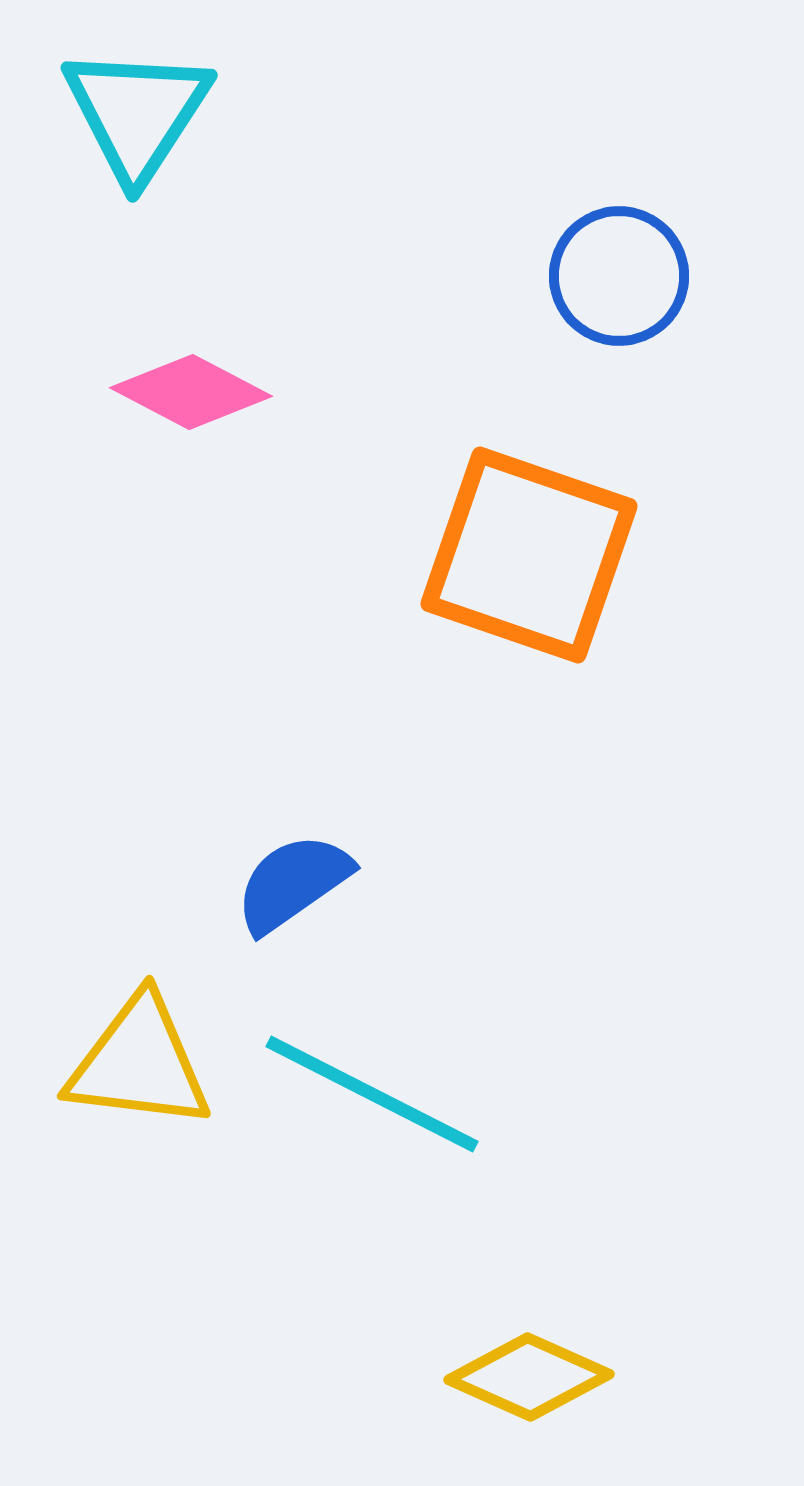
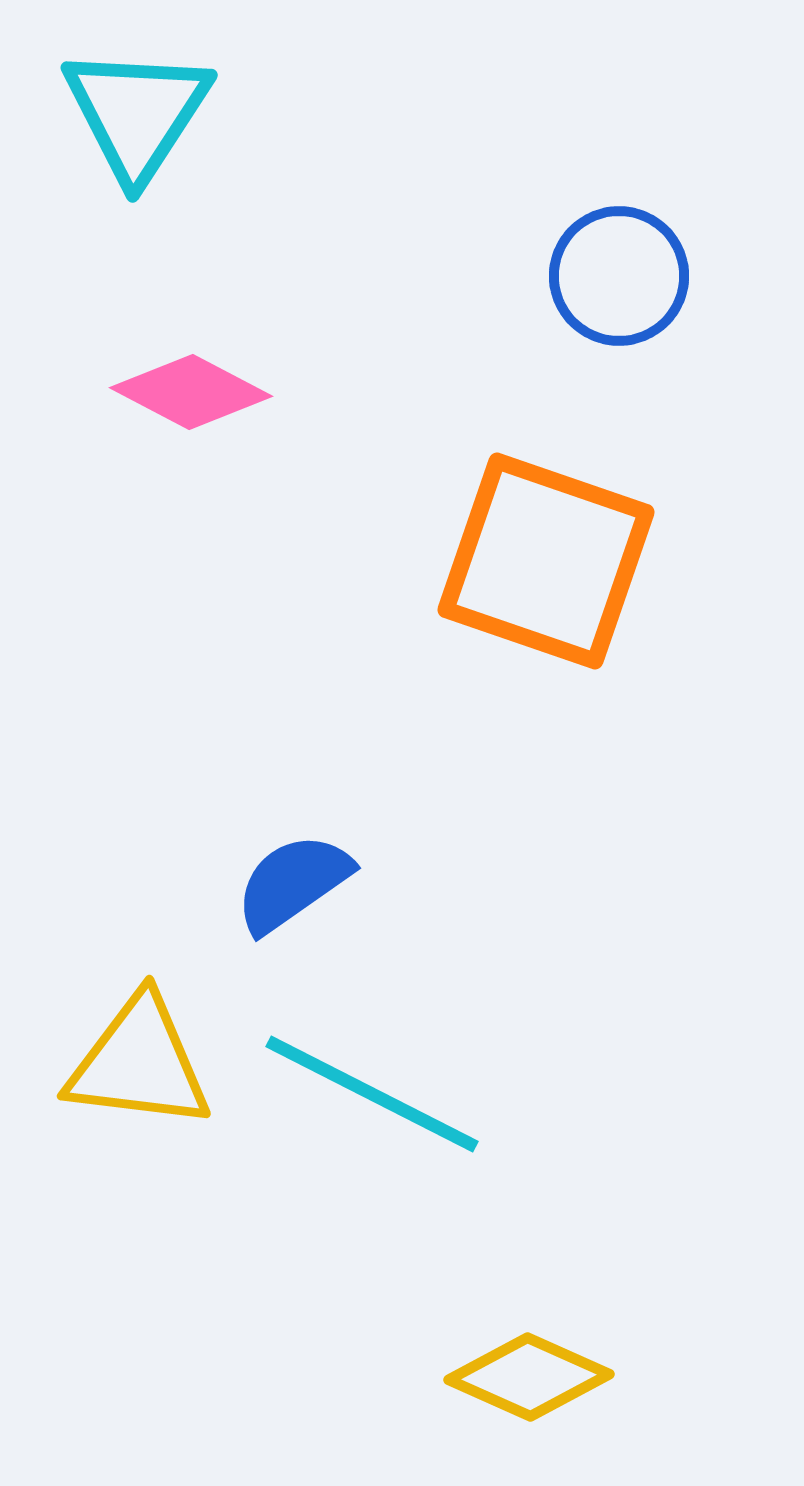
orange square: moved 17 px right, 6 px down
